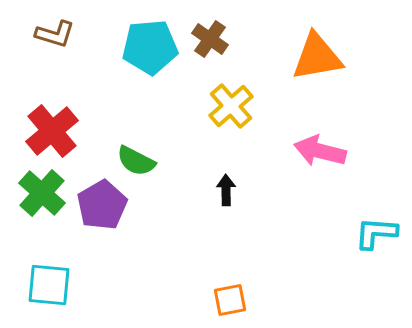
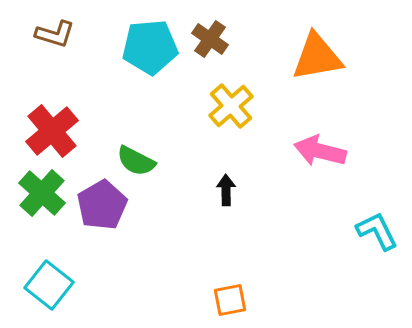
cyan L-shape: moved 1 px right, 2 px up; rotated 60 degrees clockwise
cyan square: rotated 33 degrees clockwise
